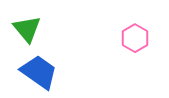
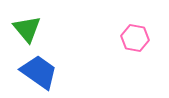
pink hexagon: rotated 20 degrees counterclockwise
